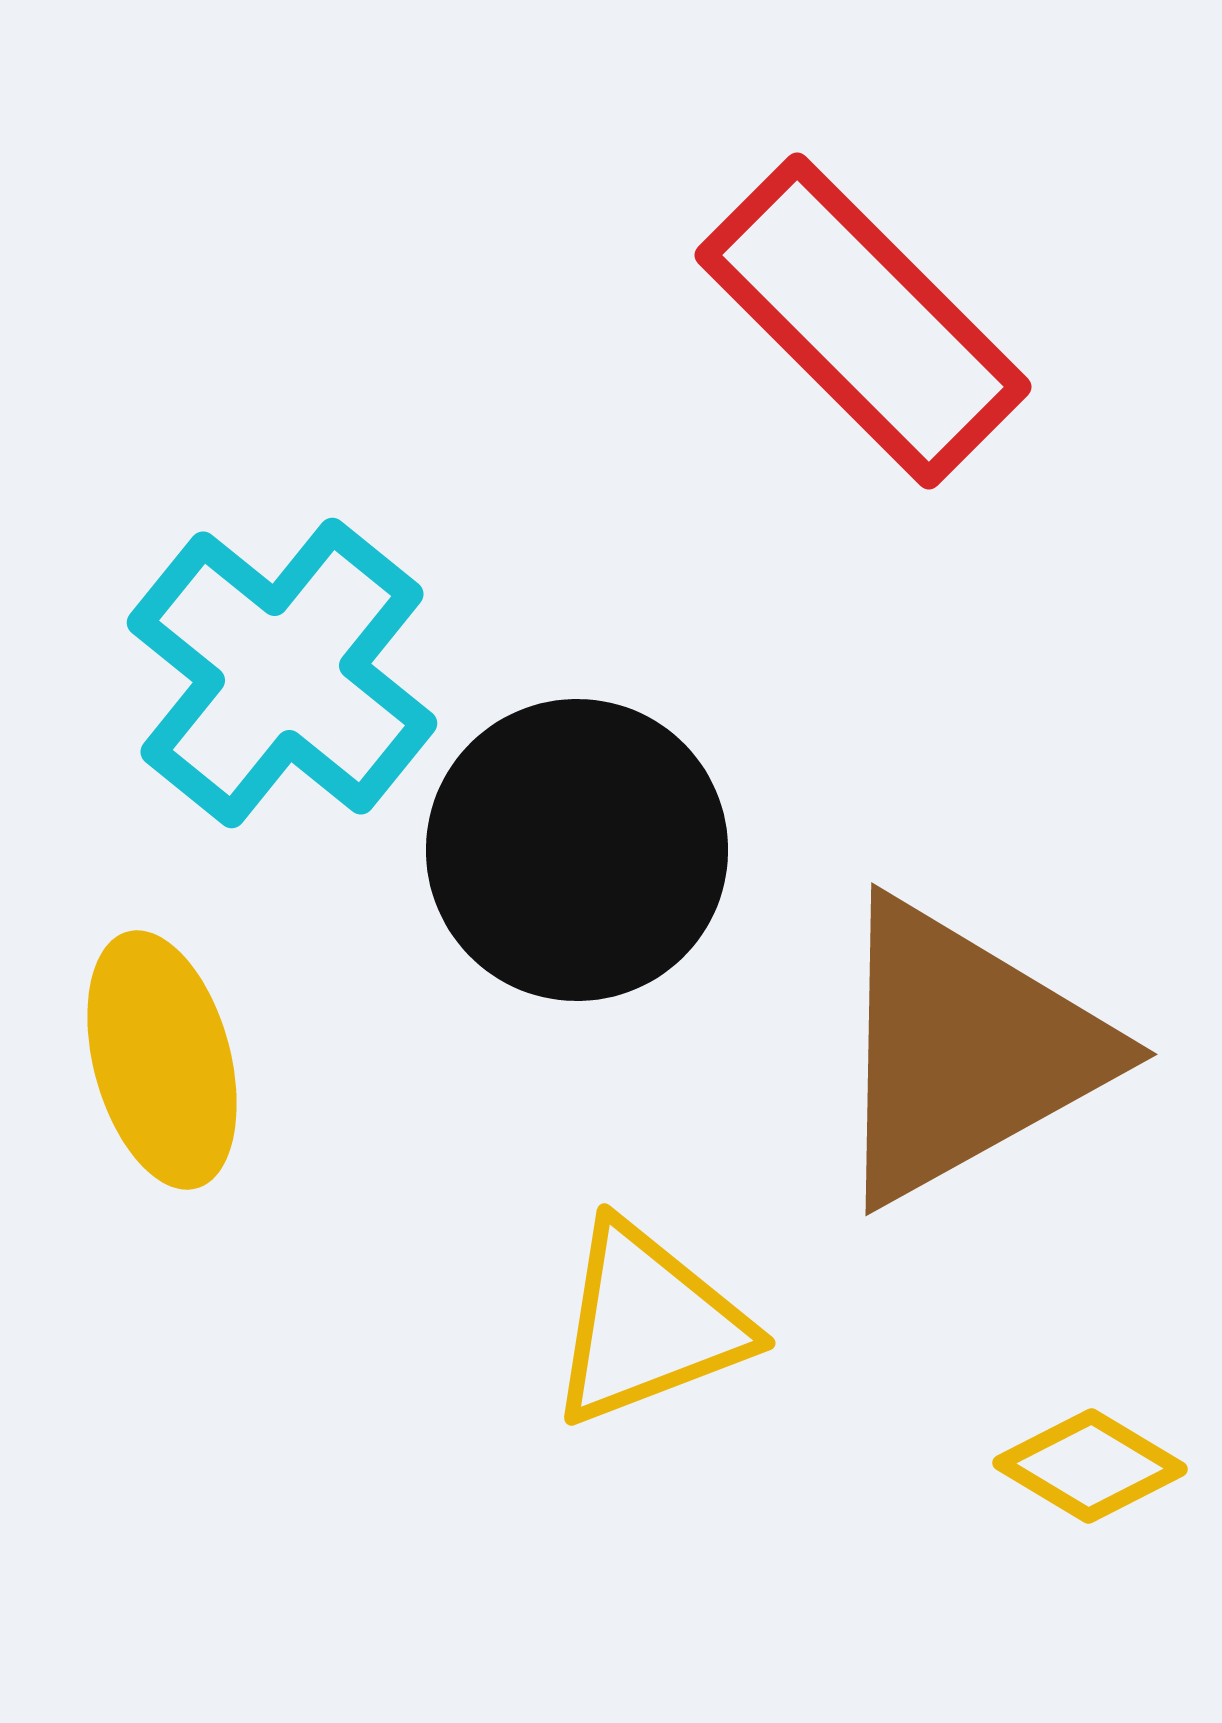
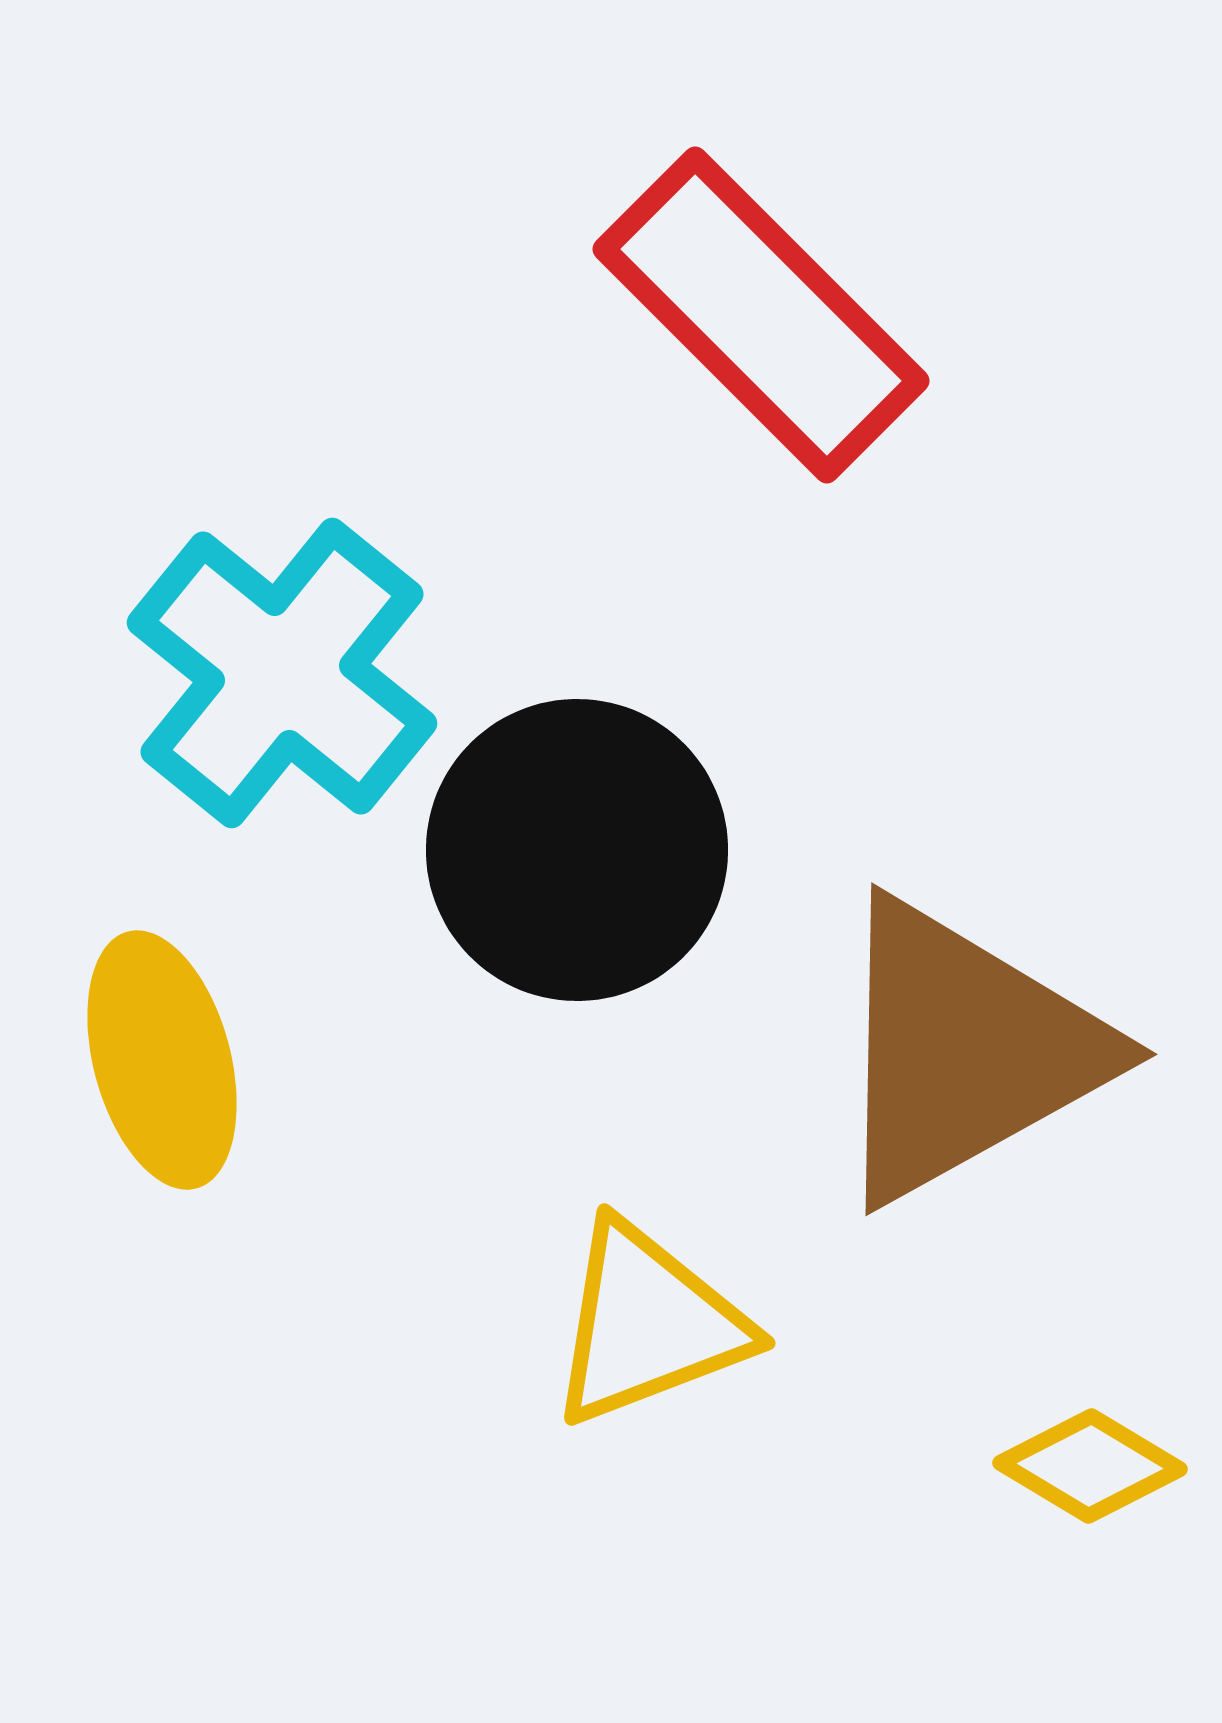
red rectangle: moved 102 px left, 6 px up
